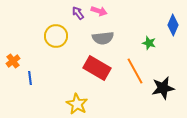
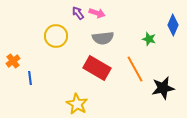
pink arrow: moved 2 px left, 2 px down
green star: moved 4 px up
orange line: moved 2 px up
